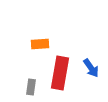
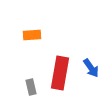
orange rectangle: moved 8 px left, 9 px up
gray rectangle: rotated 21 degrees counterclockwise
